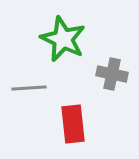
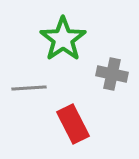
green star: rotated 12 degrees clockwise
red rectangle: rotated 21 degrees counterclockwise
